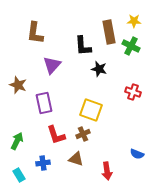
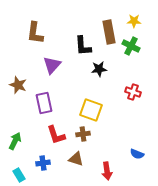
black star: rotated 21 degrees counterclockwise
brown cross: rotated 16 degrees clockwise
green arrow: moved 2 px left
